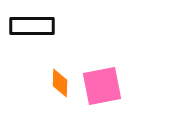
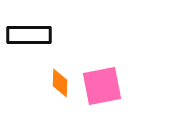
black rectangle: moved 3 px left, 9 px down
